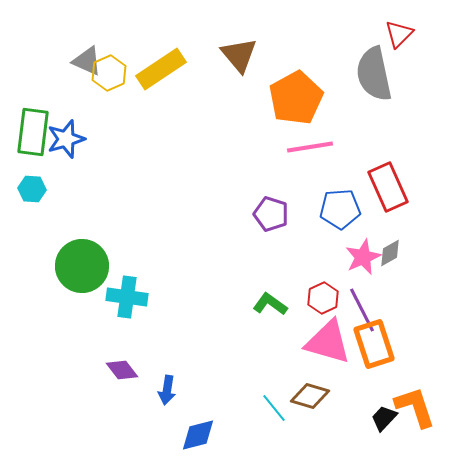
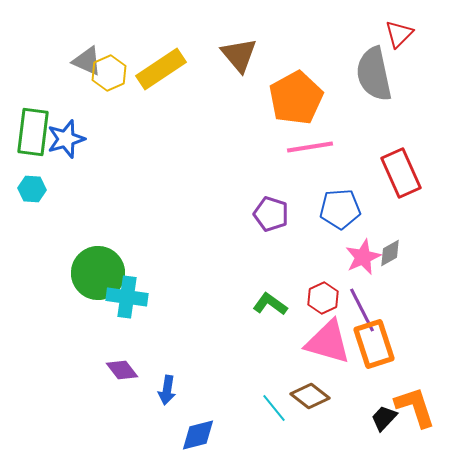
red rectangle: moved 13 px right, 14 px up
green circle: moved 16 px right, 7 px down
brown diamond: rotated 21 degrees clockwise
